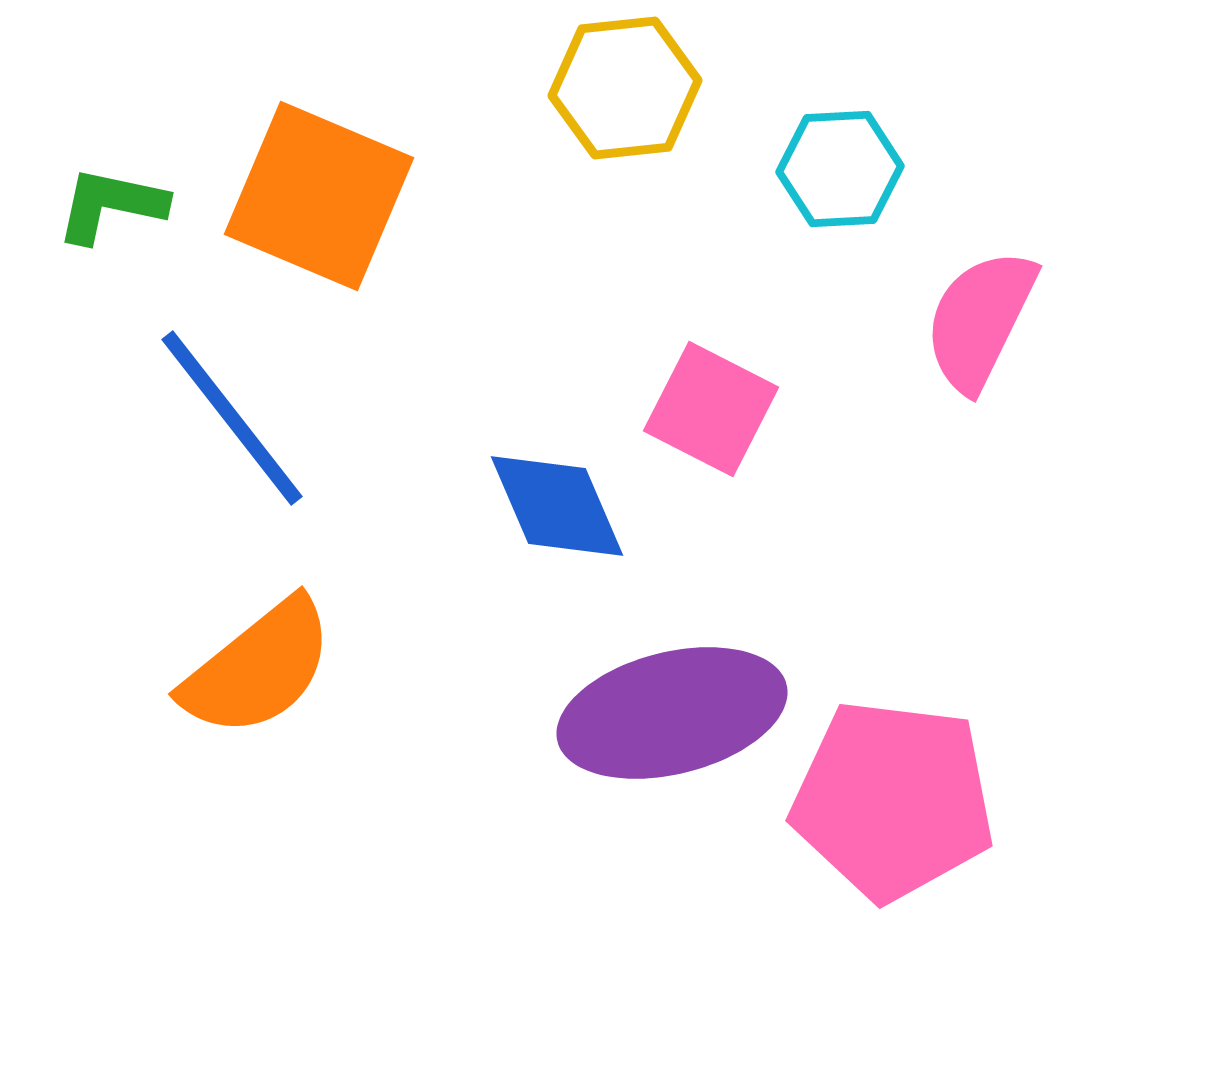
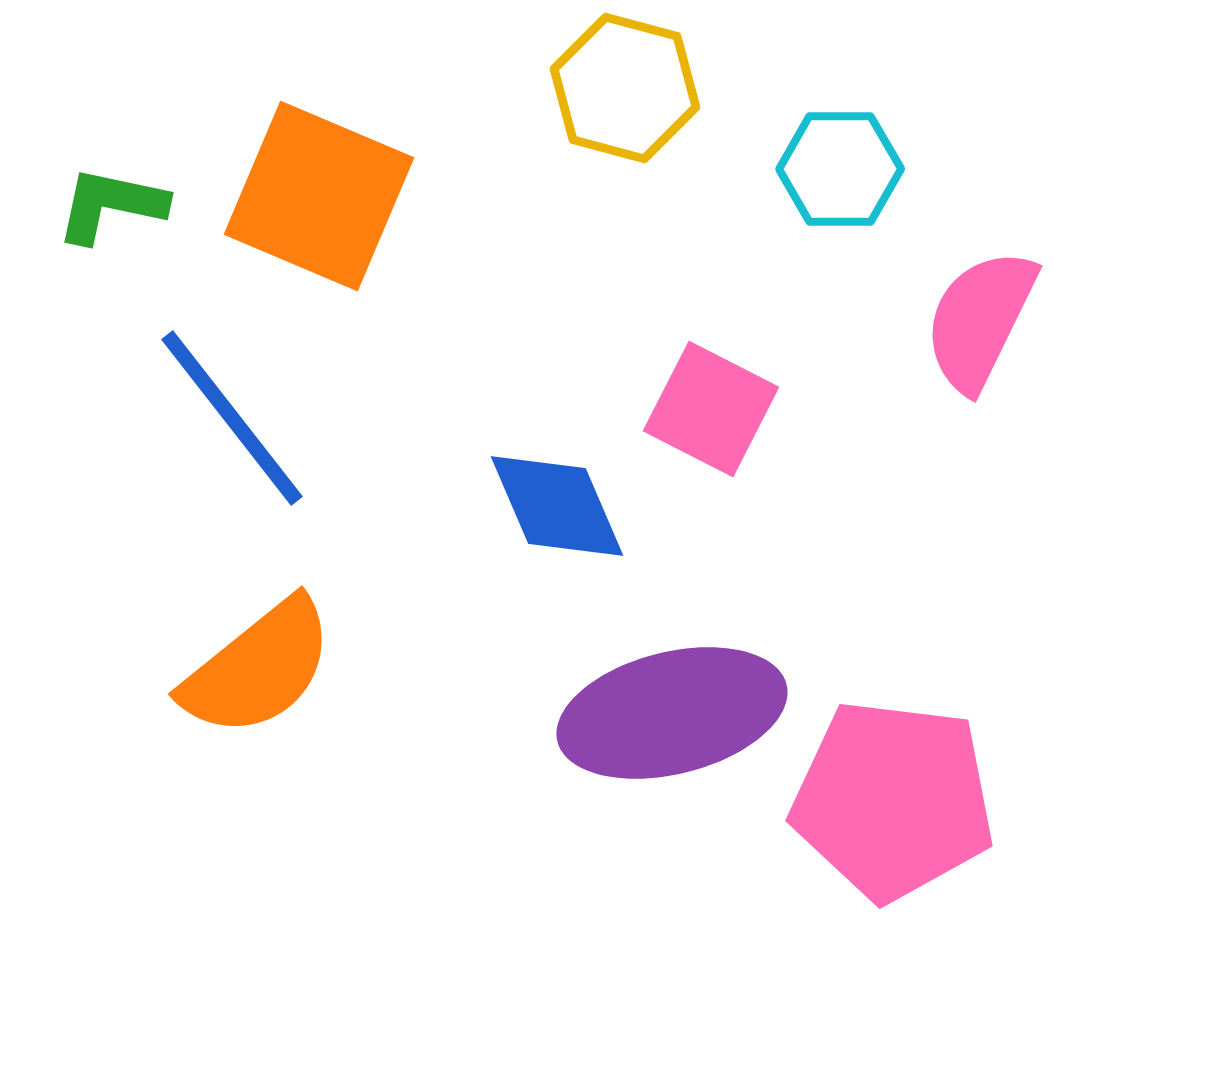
yellow hexagon: rotated 21 degrees clockwise
cyan hexagon: rotated 3 degrees clockwise
